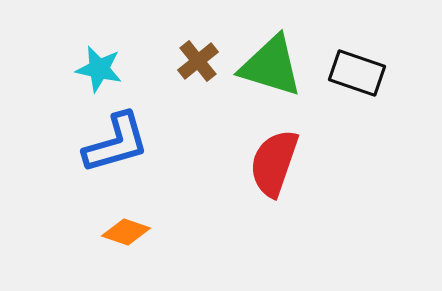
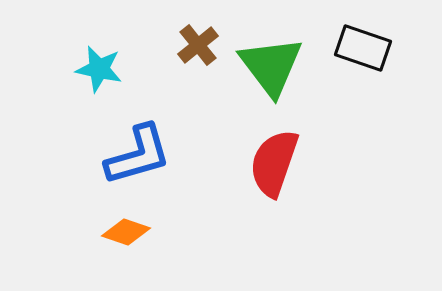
brown cross: moved 16 px up
green triangle: rotated 36 degrees clockwise
black rectangle: moved 6 px right, 25 px up
blue L-shape: moved 22 px right, 12 px down
